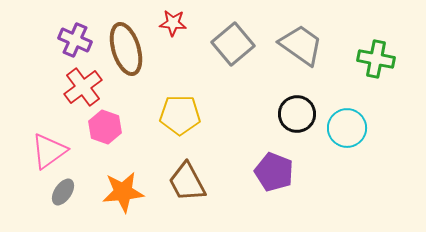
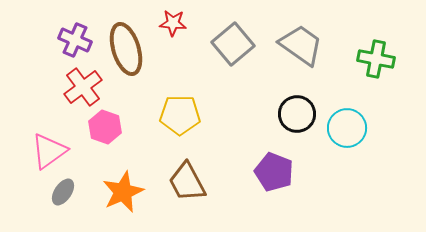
orange star: rotated 18 degrees counterclockwise
